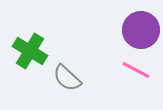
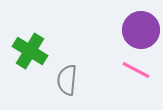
gray semicircle: moved 2 px down; rotated 52 degrees clockwise
